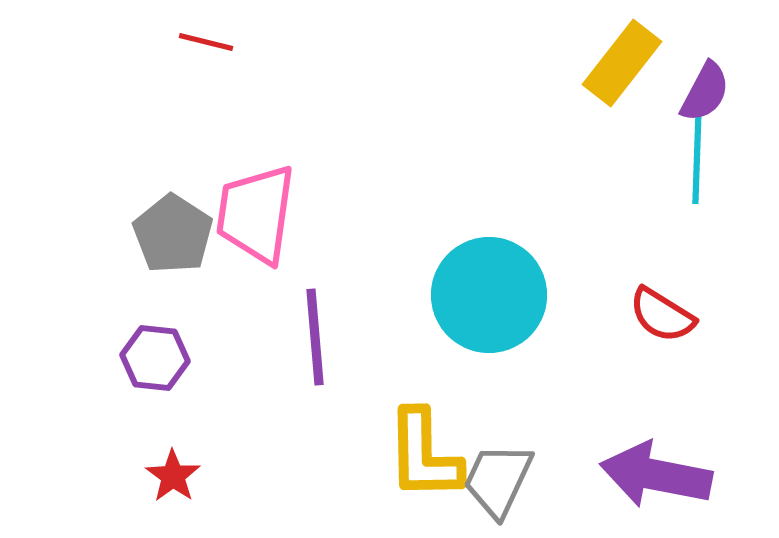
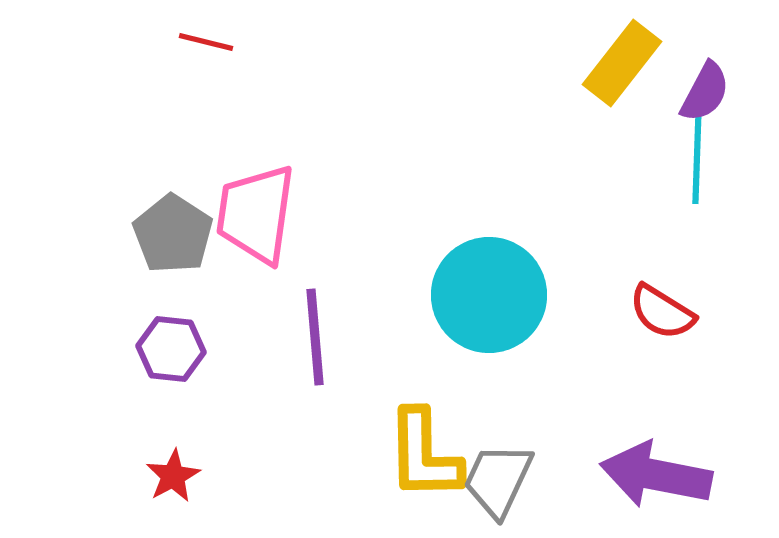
red semicircle: moved 3 px up
purple hexagon: moved 16 px right, 9 px up
red star: rotated 8 degrees clockwise
